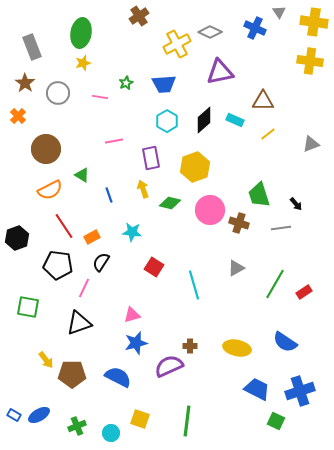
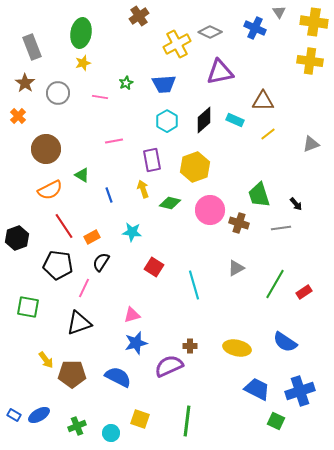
purple rectangle at (151, 158): moved 1 px right, 2 px down
